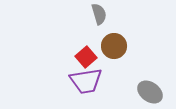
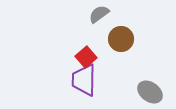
gray semicircle: rotated 110 degrees counterclockwise
brown circle: moved 7 px right, 7 px up
purple trapezoid: moved 2 px left, 1 px up; rotated 100 degrees clockwise
